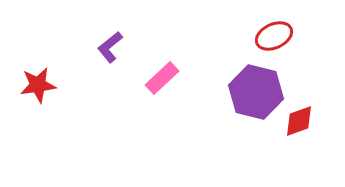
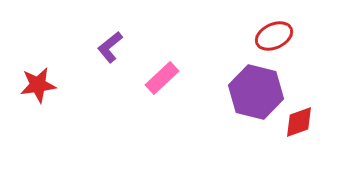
red diamond: moved 1 px down
